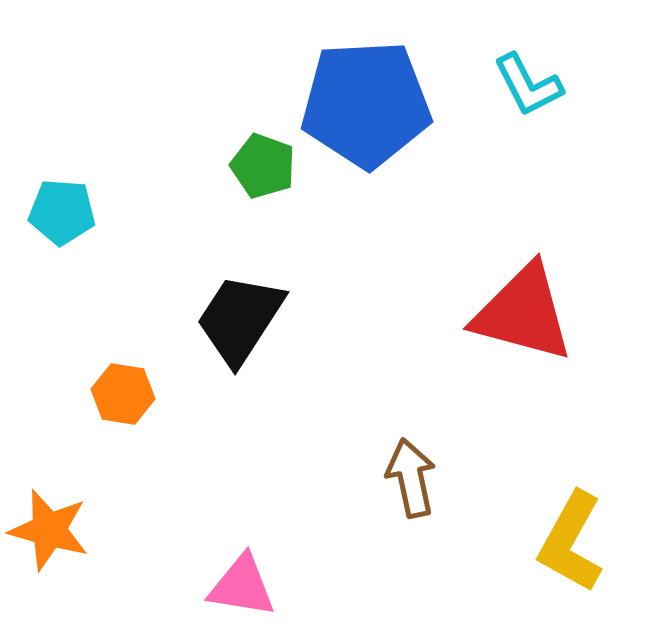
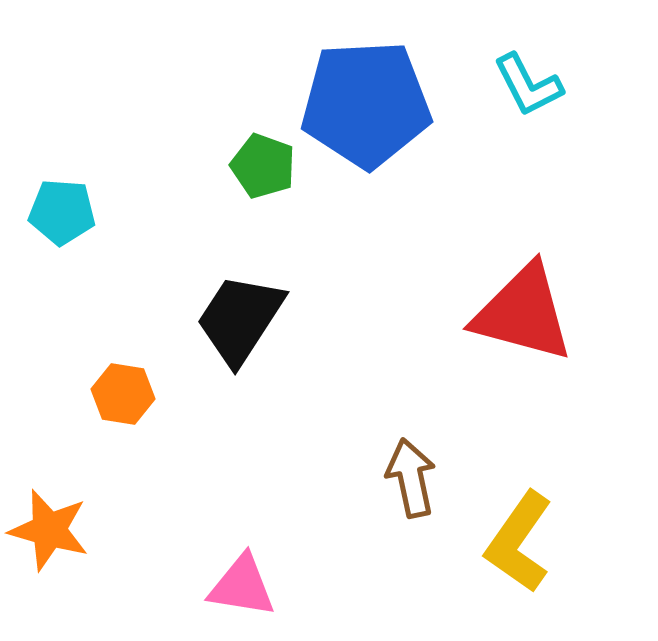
yellow L-shape: moved 52 px left; rotated 6 degrees clockwise
